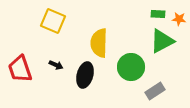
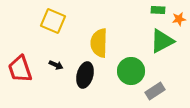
green rectangle: moved 4 px up
orange star: rotated 16 degrees counterclockwise
green circle: moved 4 px down
